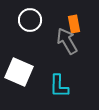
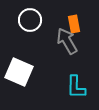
cyan L-shape: moved 17 px right, 1 px down
